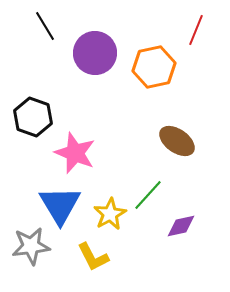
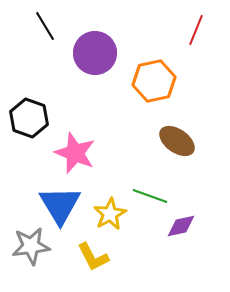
orange hexagon: moved 14 px down
black hexagon: moved 4 px left, 1 px down
green line: moved 2 px right, 1 px down; rotated 68 degrees clockwise
